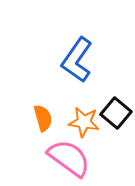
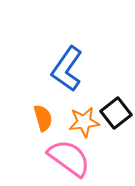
blue L-shape: moved 10 px left, 9 px down
black square: rotated 12 degrees clockwise
orange star: rotated 16 degrees counterclockwise
